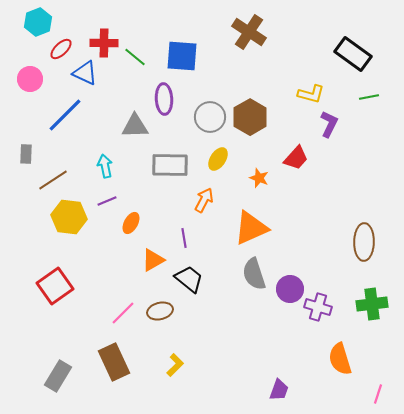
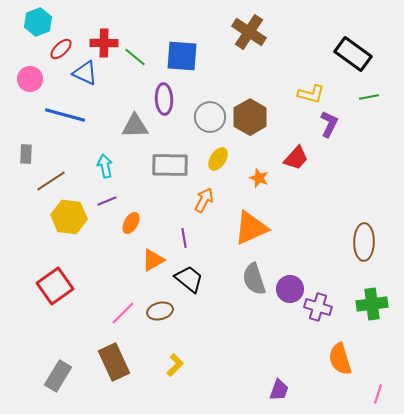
blue line at (65, 115): rotated 60 degrees clockwise
brown line at (53, 180): moved 2 px left, 1 px down
gray semicircle at (254, 274): moved 5 px down
